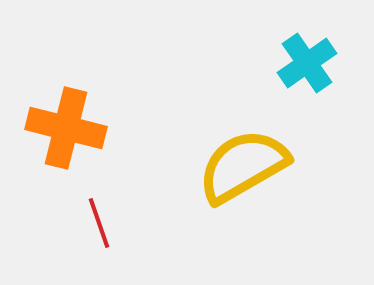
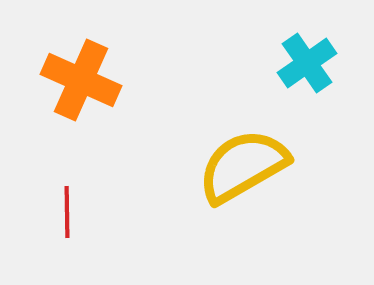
orange cross: moved 15 px right, 48 px up; rotated 10 degrees clockwise
red line: moved 32 px left, 11 px up; rotated 18 degrees clockwise
